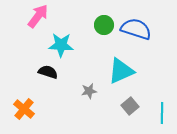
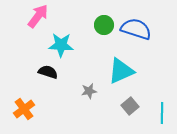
orange cross: rotated 15 degrees clockwise
